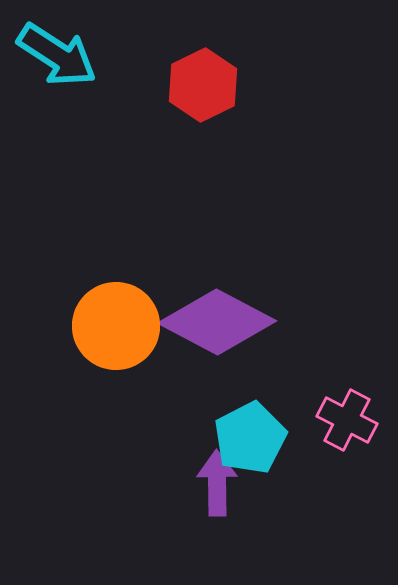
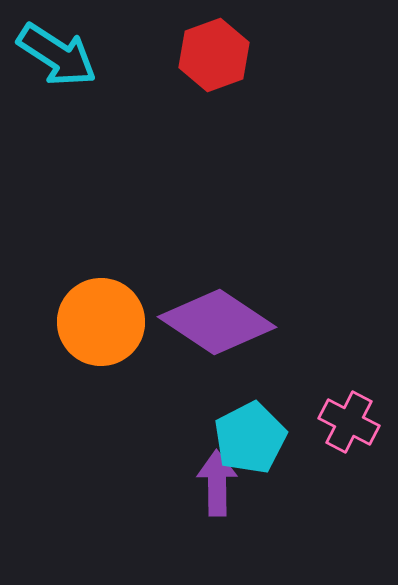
red hexagon: moved 11 px right, 30 px up; rotated 6 degrees clockwise
purple diamond: rotated 6 degrees clockwise
orange circle: moved 15 px left, 4 px up
pink cross: moved 2 px right, 2 px down
